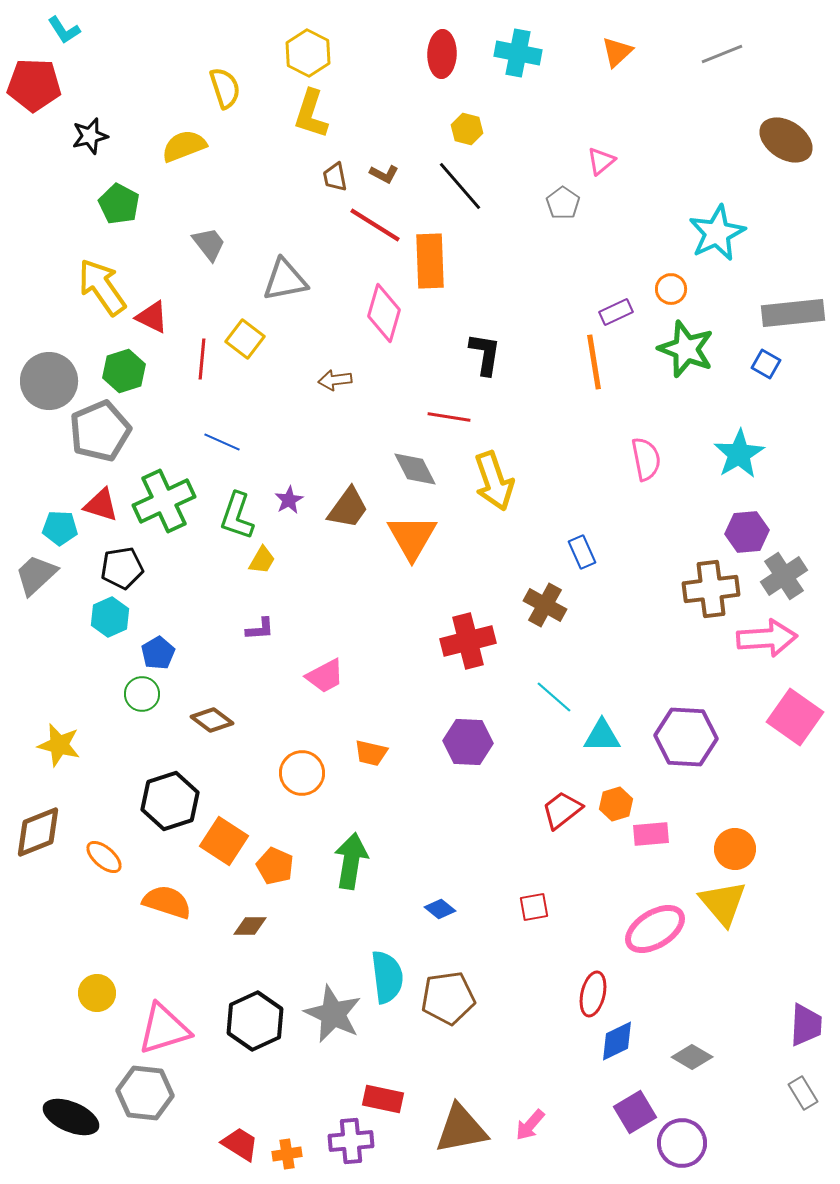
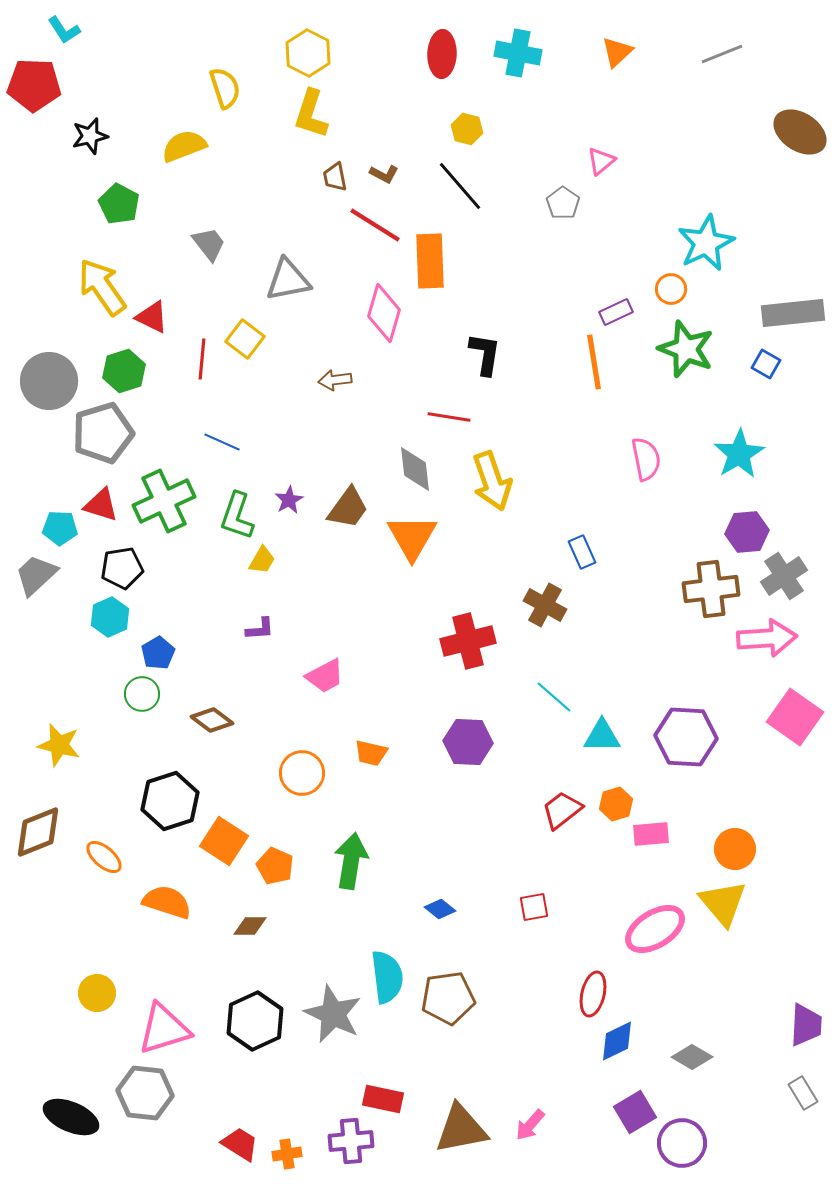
brown ellipse at (786, 140): moved 14 px right, 8 px up
cyan star at (717, 233): moved 11 px left, 10 px down
gray triangle at (285, 280): moved 3 px right
gray pentagon at (100, 431): moved 3 px right, 2 px down; rotated 6 degrees clockwise
gray diamond at (415, 469): rotated 21 degrees clockwise
yellow arrow at (494, 481): moved 2 px left
